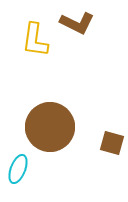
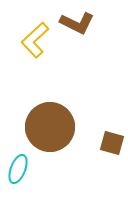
yellow L-shape: rotated 39 degrees clockwise
